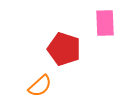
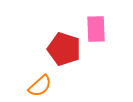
pink rectangle: moved 9 px left, 6 px down
